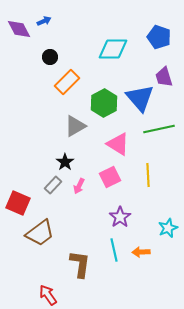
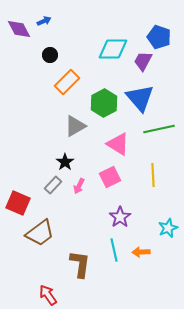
black circle: moved 2 px up
purple trapezoid: moved 21 px left, 16 px up; rotated 45 degrees clockwise
yellow line: moved 5 px right
